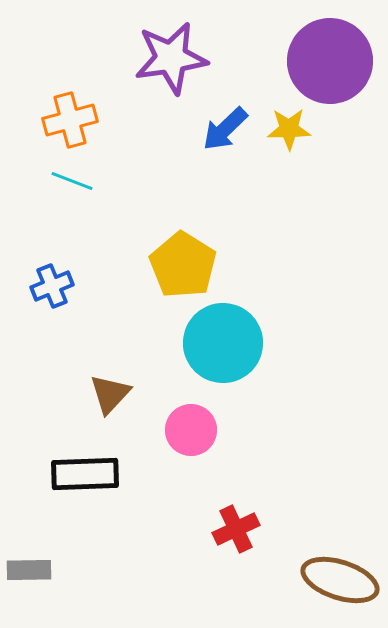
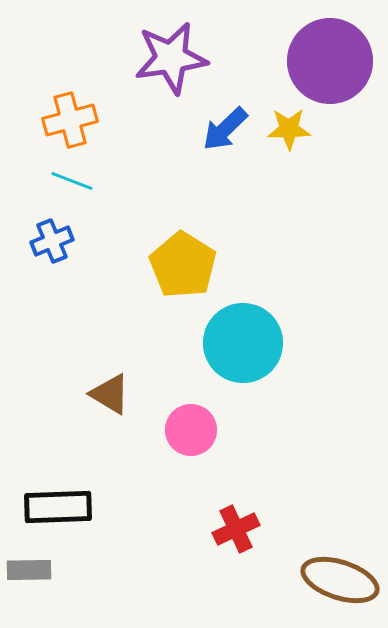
blue cross: moved 45 px up
cyan circle: moved 20 px right
brown triangle: rotated 42 degrees counterclockwise
black rectangle: moved 27 px left, 33 px down
